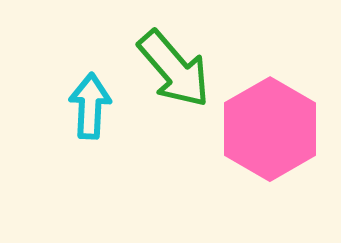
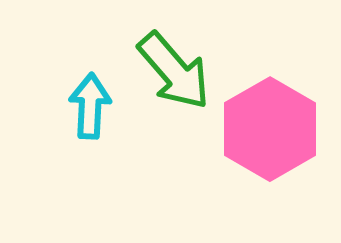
green arrow: moved 2 px down
